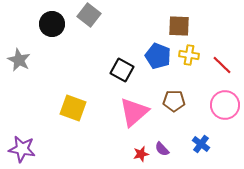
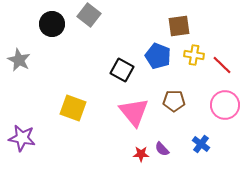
brown square: rotated 10 degrees counterclockwise
yellow cross: moved 5 px right
pink triangle: rotated 28 degrees counterclockwise
purple star: moved 11 px up
red star: rotated 14 degrees clockwise
